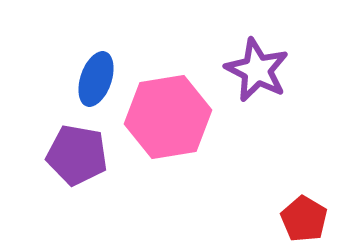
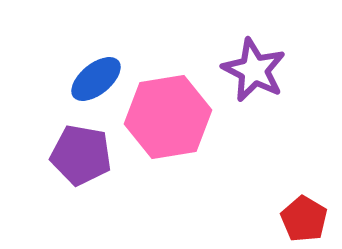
purple star: moved 3 px left
blue ellipse: rotated 32 degrees clockwise
purple pentagon: moved 4 px right
